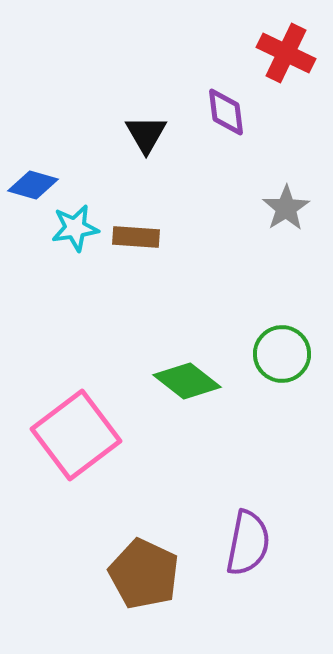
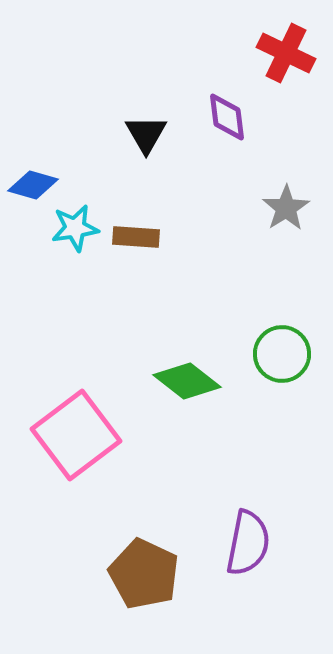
purple diamond: moved 1 px right, 5 px down
